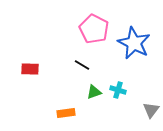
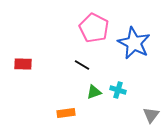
pink pentagon: moved 1 px up
red rectangle: moved 7 px left, 5 px up
gray triangle: moved 5 px down
